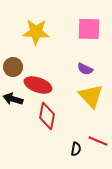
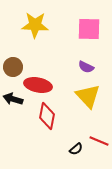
yellow star: moved 1 px left, 7 px up
purple semicircle: moved 1 px right, 2 px up
red ellipse: rotated 8 degrees counterclockwise
yellow triangle: moved 3 px left
red line: moved 1 px right
black semicircle: rotated 40 degrees clockwise
